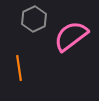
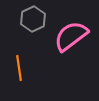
gray hexagon: moved 1 px left
